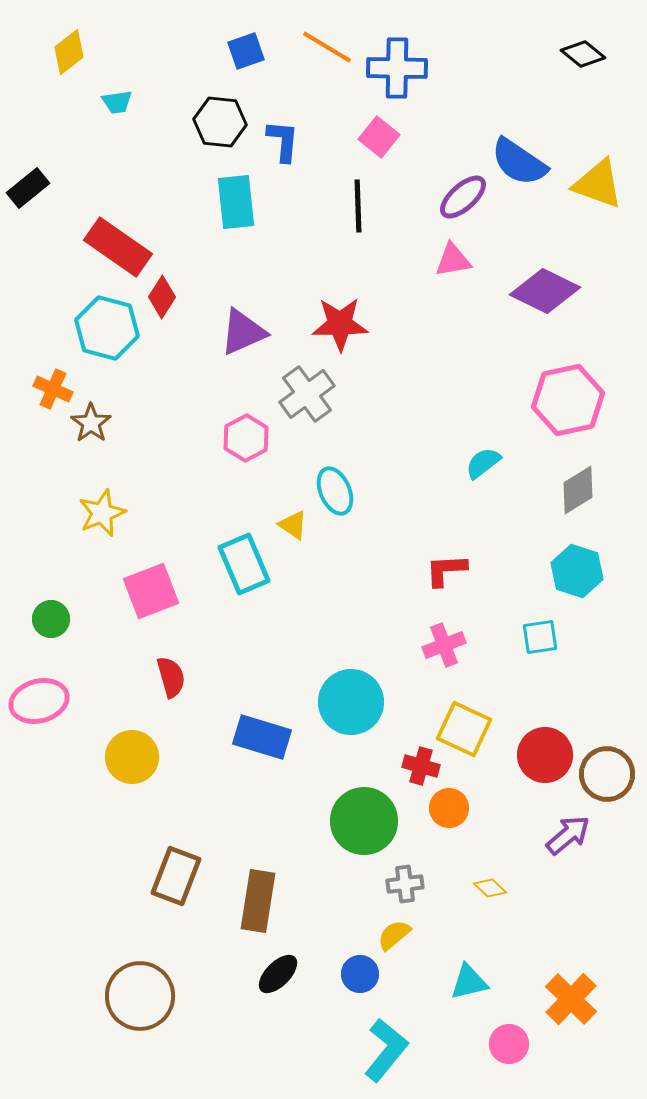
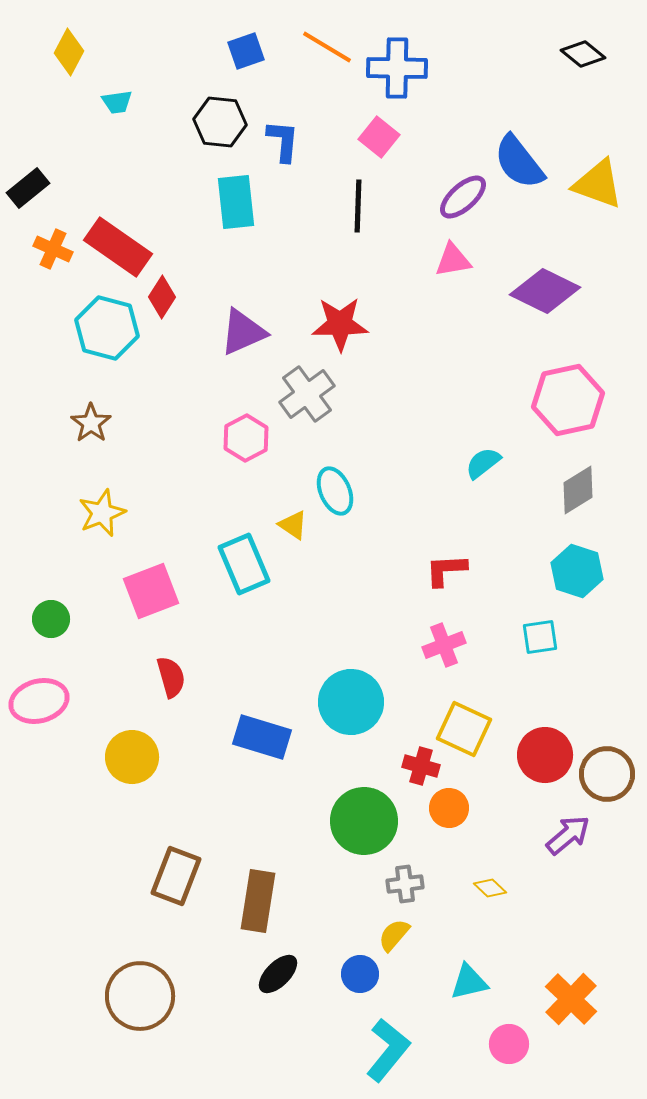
yellow diamond at (69, 52): rotated 24 degrees counterclockwise
blue semicircle at (519, 162): rotated 18 degrees clockwise
black line at (358, 206): rotated 4 degrees clockwise
orange cross at (53, 389): moved 140 px up
yellow semicircle at (394, 935): rotated 9 degrees counterclockwise
cyan L-shape at (386, 1050): moved 2 px right
